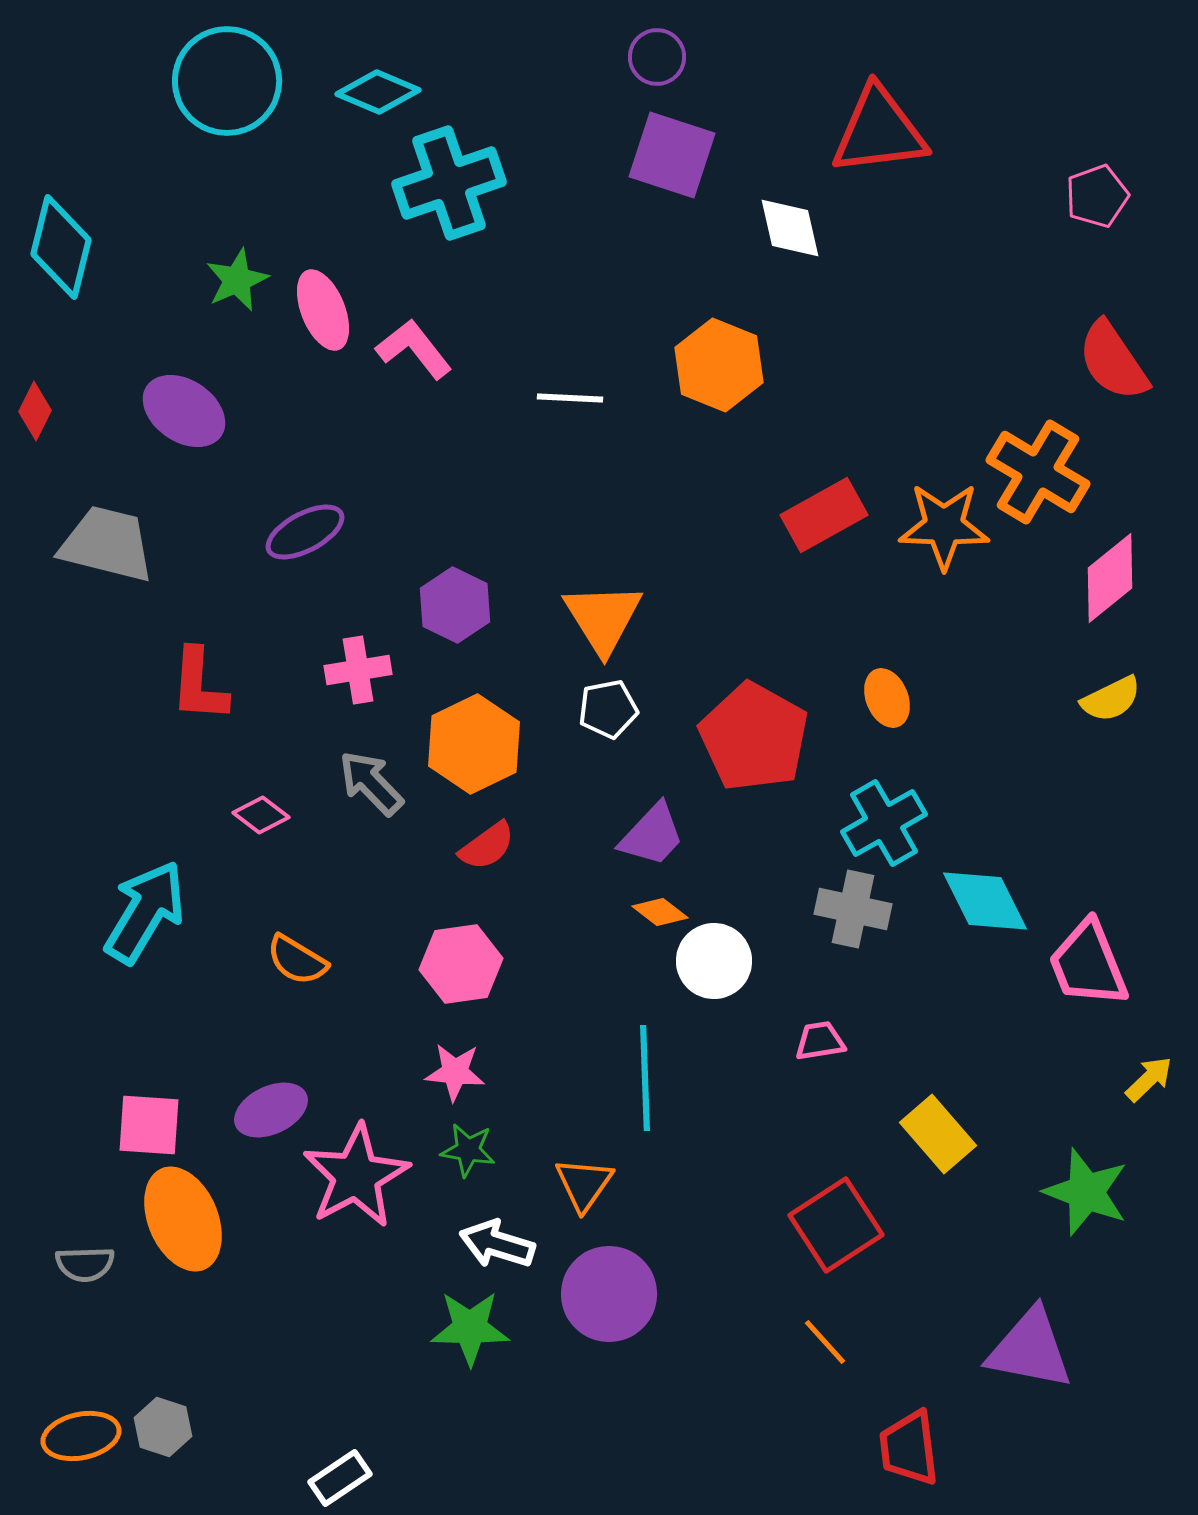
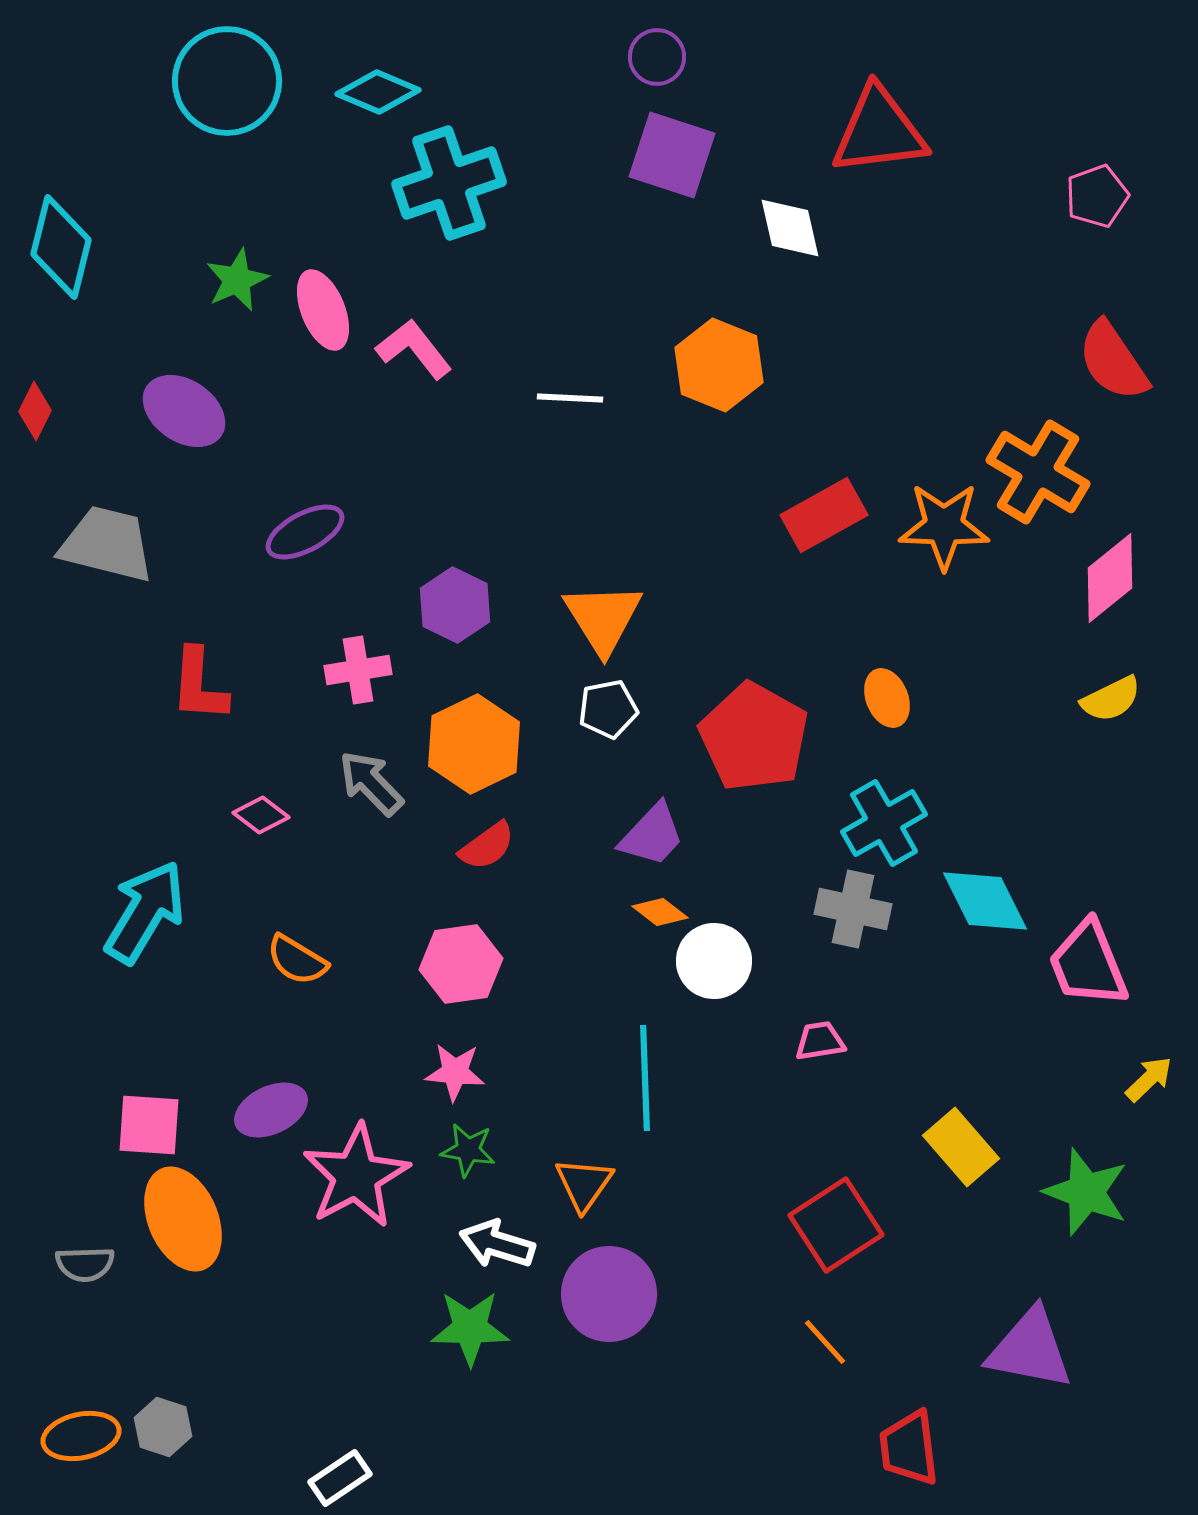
yellow rectangle at (938, 1134): moved 23 px right, 13 px down
